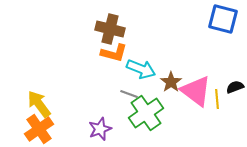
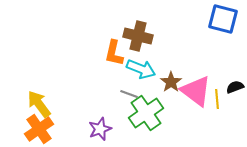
brown cross: moved 28 px right, 7 px down
orange L-shape: rotated 88 degrees clockwise
